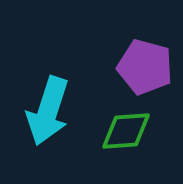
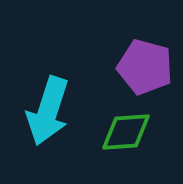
green diamond: moved 1 px down
